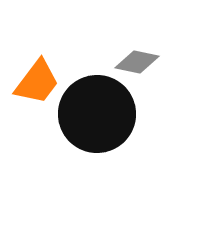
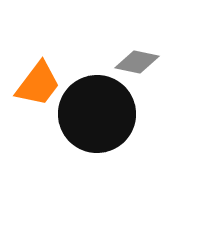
orange trapezoid: moved 1 px right, 2 px down
